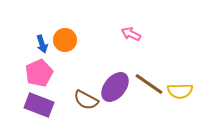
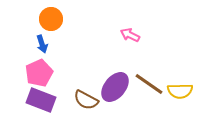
pink arrow: moved 1 px left, 1 px down
orange circle: moved 14 px left, 21 px up
purple rectangle: moved 2 px right, 5 px up
